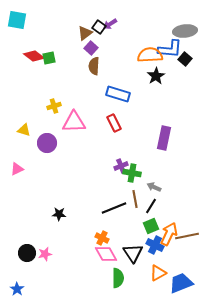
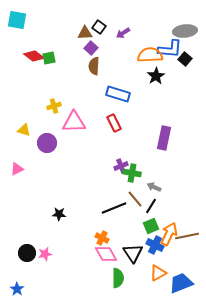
purple arrow at (110, 24): moved 13 px right, 9 px down
brown triangle at (85, 33): rotated 35 degrees clockwise
brown line at (135, 199): rotated 30 degrees counterclockwise
